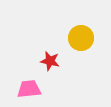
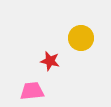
pink trapezoid: moved 3 px right, 2 px down
